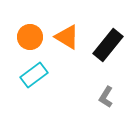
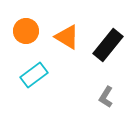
orange circle: moved 4 px left, 6 px up
